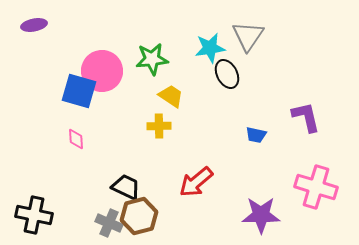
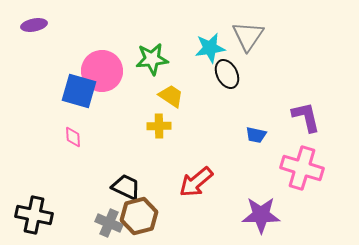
pink diamond: moved 3 px left, 2 px up
pink cross: moved 14 px left, 19 px up
